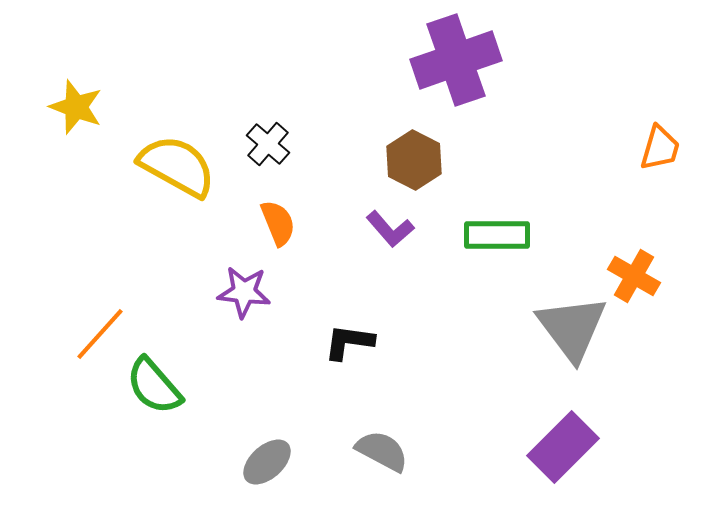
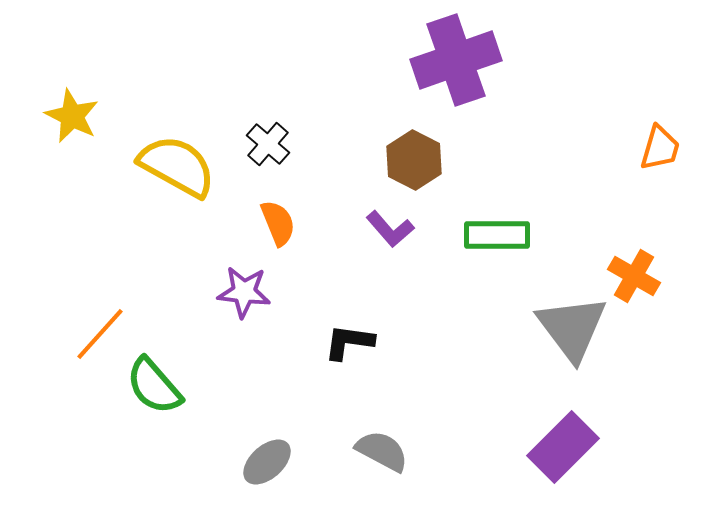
yellow star: moved 4 px left, 9 px down; rotated 6 degrees clockwise
